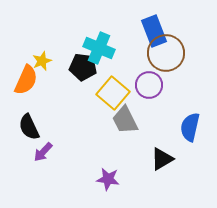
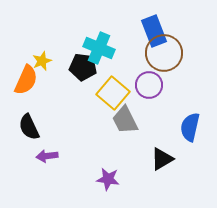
brown circle: moved 2 px left
purple arrow: moved 4 px right, 4 px down; rotated 40 degrees clockwise
